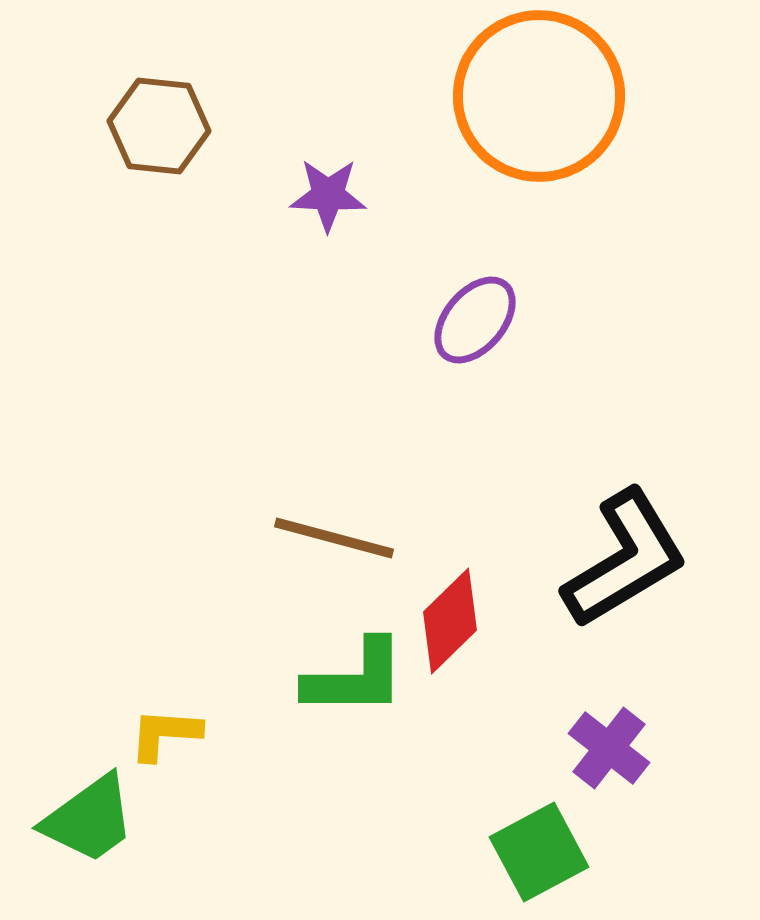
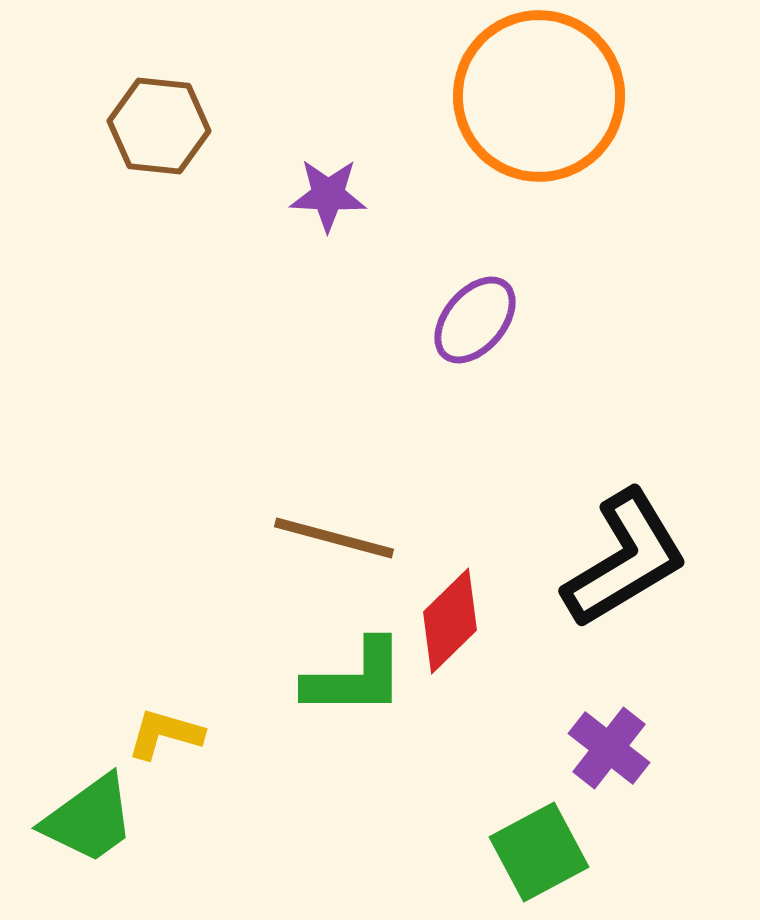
yellow L-shape: rotated 12 degrees clockwise
